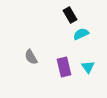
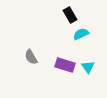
purple rectangle: moved 1 px right, 2 px up; rotated 60 degrees counterclockwise
